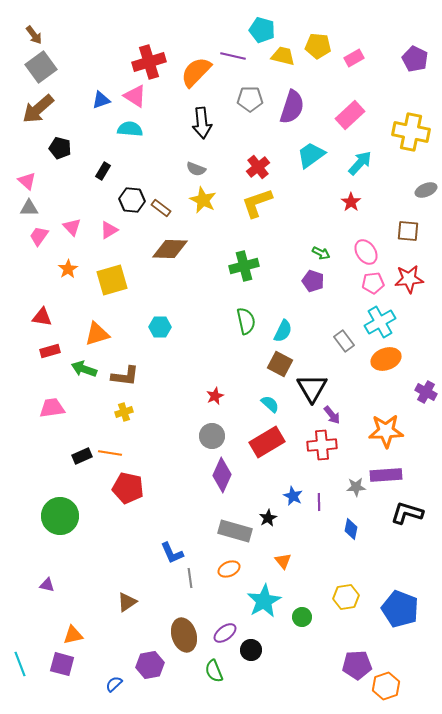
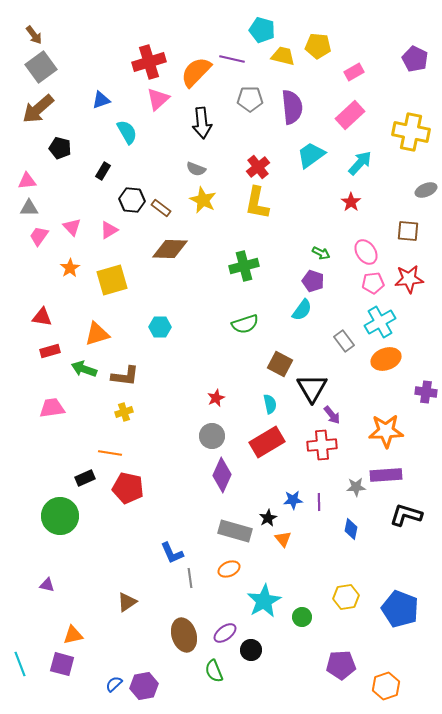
purple line at (233, 56): moved 1 px left, 3 px down
pink rectangle at (354, 58): moved 14 px down
pink triangle at (135, 96): moved 23 px right, 3 px down; rotated 45 degrees clockwise
purple semicircle at (292, 107): rotated 24 degrees counterclockwise
cyan semicircle at (130, 129): moved 3 px left, 3 px down; rotated 55 degrees clockwise
pink triangle at (27, 181): rotated 48 degrees counterclockwise
yellow L-shape at (257, 203): rotated 60 degrees counterclockwise
orange star at (68, 269): moved 2 px right, 1 px up
green semicircle at (246, 321): moved 1 px left, 3 px down; rotated 84 degrees clockwise
cyan semicircle at (283, 331): moved 19 px right, 21 px up; rotated 10 degrees clockwise
purple cross at (426, 392): rotated 20 degrees counterclockwise
red star at (215, 396): moved 1 px right, 2 px down
cyan semicircle at (270, 404): rotated 36 degrees clockwise
black rectangle at (82, 456): moved 3 px right, 22 px down
blue star at (293, 496): moved 4 px down; rotated 30 degrees counterclockwise
black L-shape at (407, 513): moved 1 px left, 2 px down
orange triangle at (283, 561): moved 22 px up
purple hexagon at (150, 665): moved 6 px left, 21 px down
purple pentagon at (357, 665): moved 16 px left
